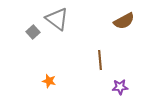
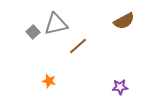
gray triangle: moved 1 px left, 5 px down; rotated 50 degrees counterclockwise
brown line: moved 22 px left, 14 px up; rotated 54 degrees clockwise
